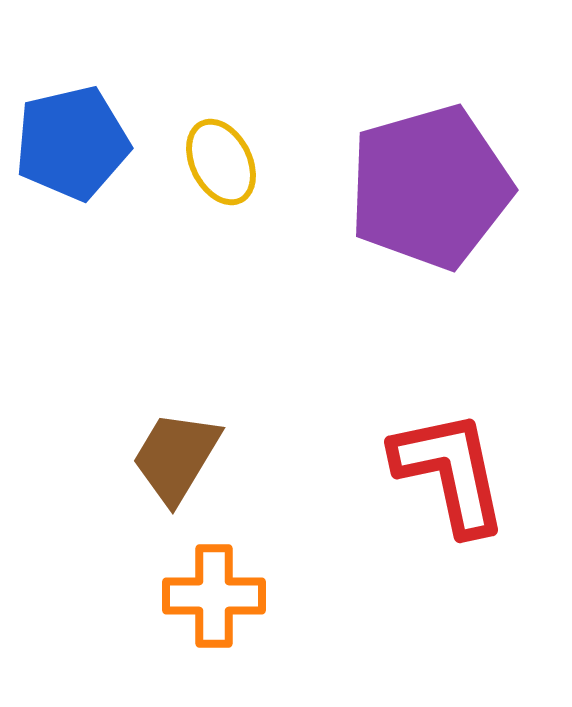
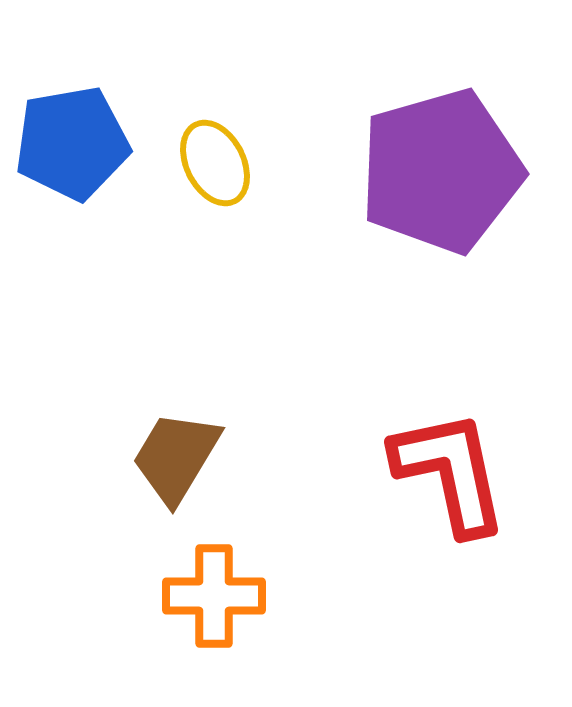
blue pentagon: rotated 3 degrees clockwise
yellow ellipse: moved 6 px left, 1 px down
purple pentagon: moved 11 px right, 16 px up
